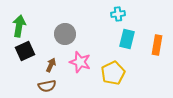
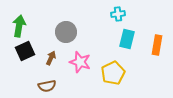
gray circle: moved 1 px right, 2 px up
brown arrow: moved 7 px up
